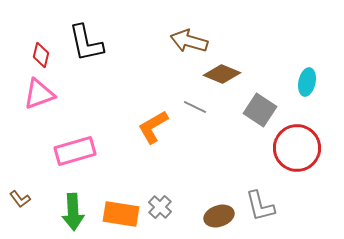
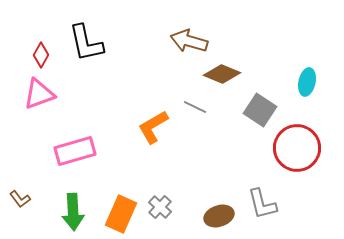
red diamond: rotated 15 degrees clockwise
gray L-shape: moved 2 px right, 2 px up
orange rectangle: rotated 75 degrees counterclockwise
